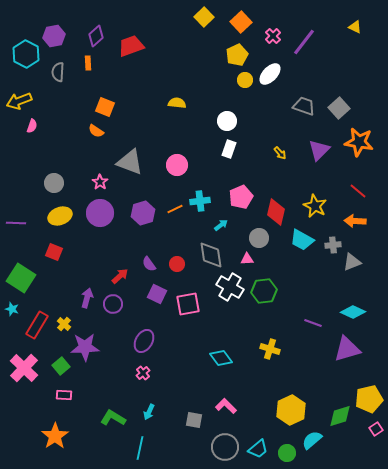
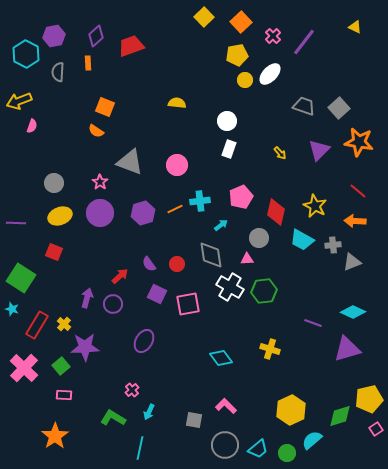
yellow pentagon at (237, 55): rotated 15 degrees clockwise
pink cross at (143, 373): moved 11 px left, 17 px down
gray circle at (225, 447): moved 2 px up
